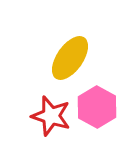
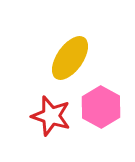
pink hexagon: moved 4 px right
